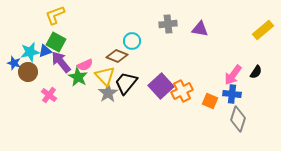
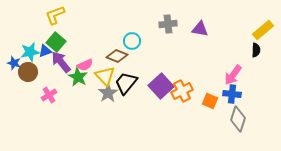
green square: rotated 12 degrees clockwise
black semicircle: moved 22 px up; rotated 32 degrees counterclockwise
pink cross: rotated 21 degrees clockwise
